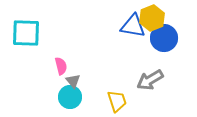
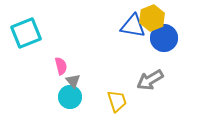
cyan square: rotated 24 degrees counterclockwise
